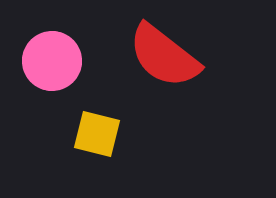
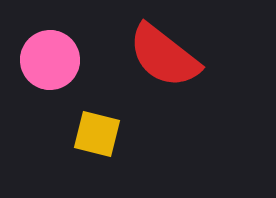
pink circle: moved 2 px left, 1 px up
